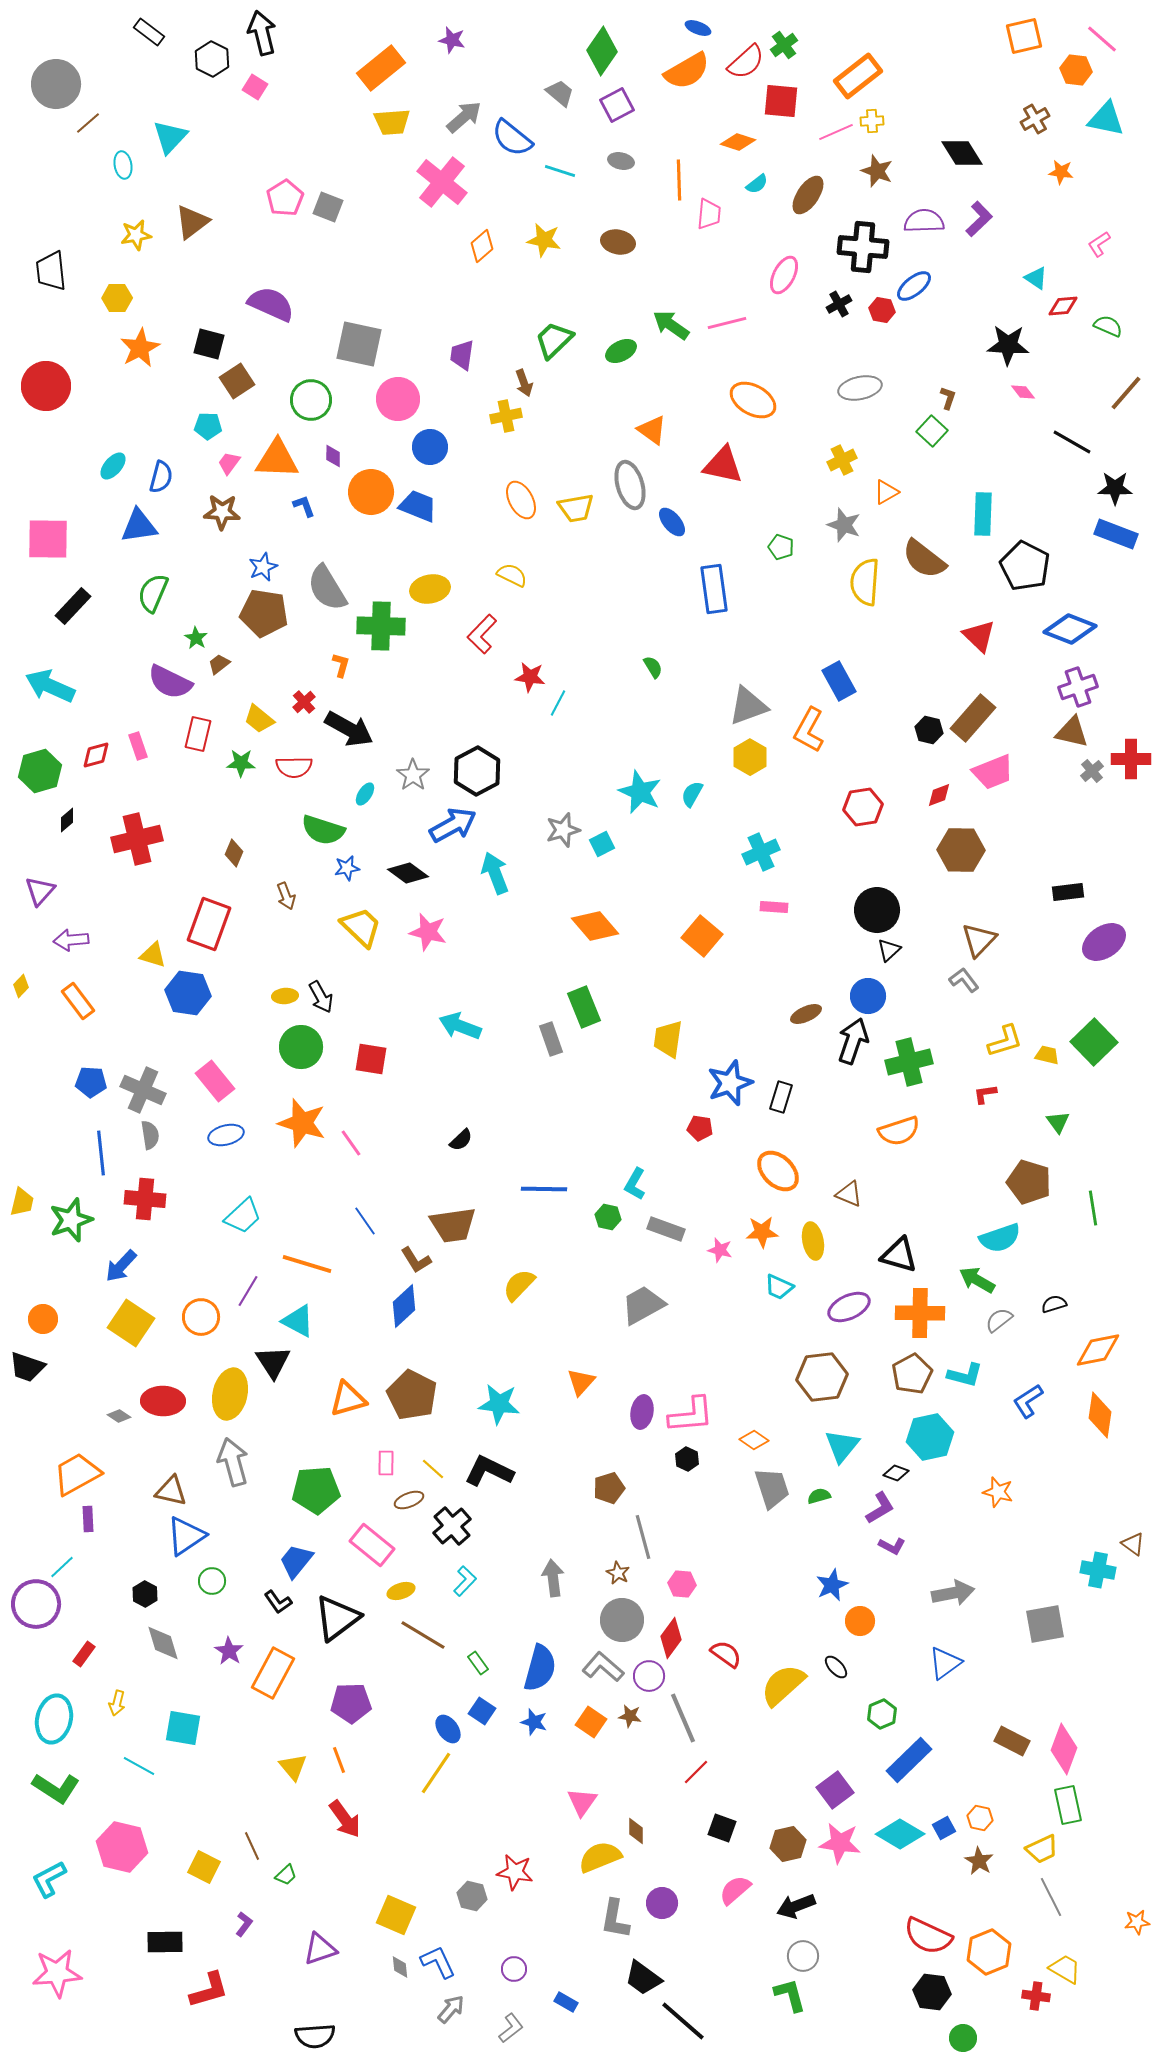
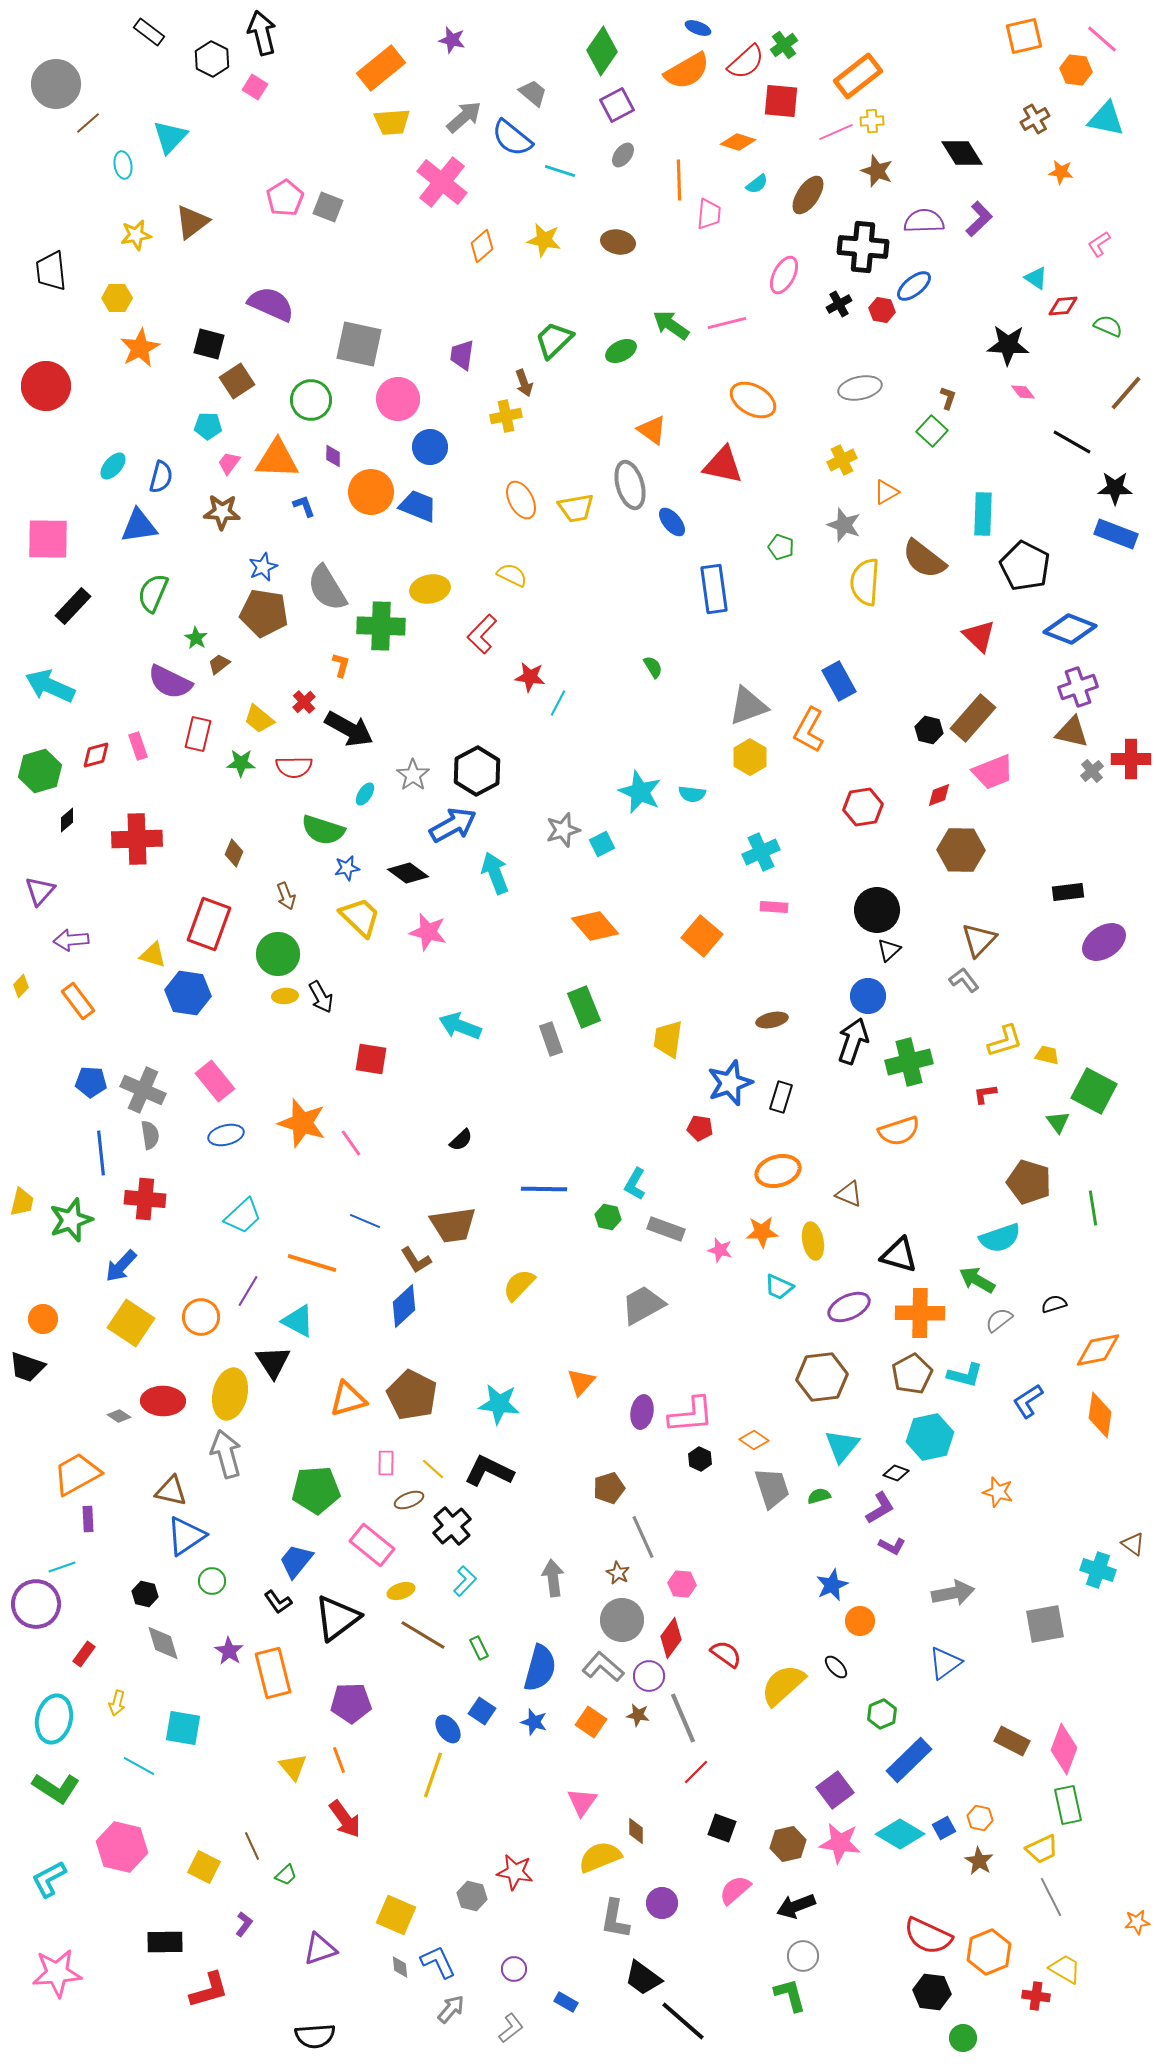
gray trapezoid at (560, 93): moved 27 px left
gray ellipse at (621, 161): moved 2 px right, 6 px up; rotated 65 degrees counterclockwise
cyan semicircle at (692, 794): rotated 112 degrees counterclockwise
red cross at (137, 839): rotated 12 degrees clockwise
yellow trapezoid at (361, 927): moved 1 px left, 10 px up
brown ellipse at (806, 1014): moved 34 px left, 6 px down; rotated 12 degrees clockwise
green square at (1094, 1042): moved 49 px down; rotated 18 degrees counterclockwise
green circle at (301, 1047): moved 23 px left, 93 px up
orange ellipse at (778, 1171): rotated 60 degrees counterclockwise
blue line at (365, 1221): rotated 32 degrees counterclockwise
orange line at (307, 1264): moved 5 px right, 1 px up
black hexagon at (687, 1459): moved 13 px right
gray arrow at (233, 1462): moved 7 px left, 8 px up
gray line at (643, 1537): rotated 9 degrees counterclockwise
cyan line at (62, 1567): rotated 24 degrees clockwise
cyan cross at (1098, 1570): rotated 8 degrees clockwise
black hexagon at (145, 1594): rotated 15 degrees counterclockwise
green rectangle at (478, 1663): moved 1 px right, 15 px up; rotated 10 degrees clockwise
orange rectangle at (273, 1673): rotated 42 degrees counterclockwise
brown star at (630, 1716): moved 8 px right, 1 px up
yellow line at (436, 1773): moved 3 px left, 2 px down; rotated 15 degrees counterclockwise
